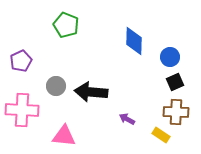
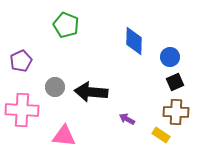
gray circle: moved 1 px left, 1 px down
